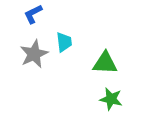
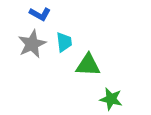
blue L-shape: moved 7 px right; rotated 125 degrees counterclockwise
gray star: moved 2 px left, 10 px up
green triangle: moved 17 px left, 2 px down
